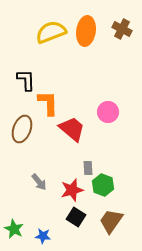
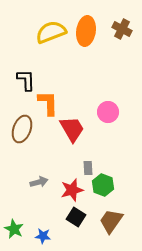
red trapezoid: rotated 20 degrees clockwise
gray arrow: rotated 66 degrees counterclockwise
